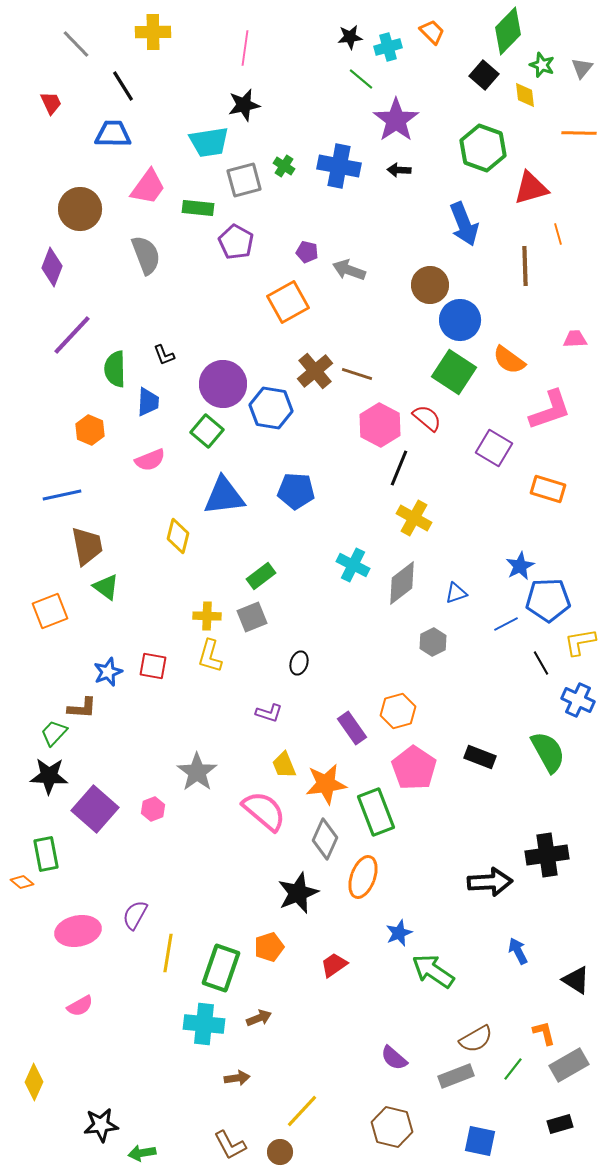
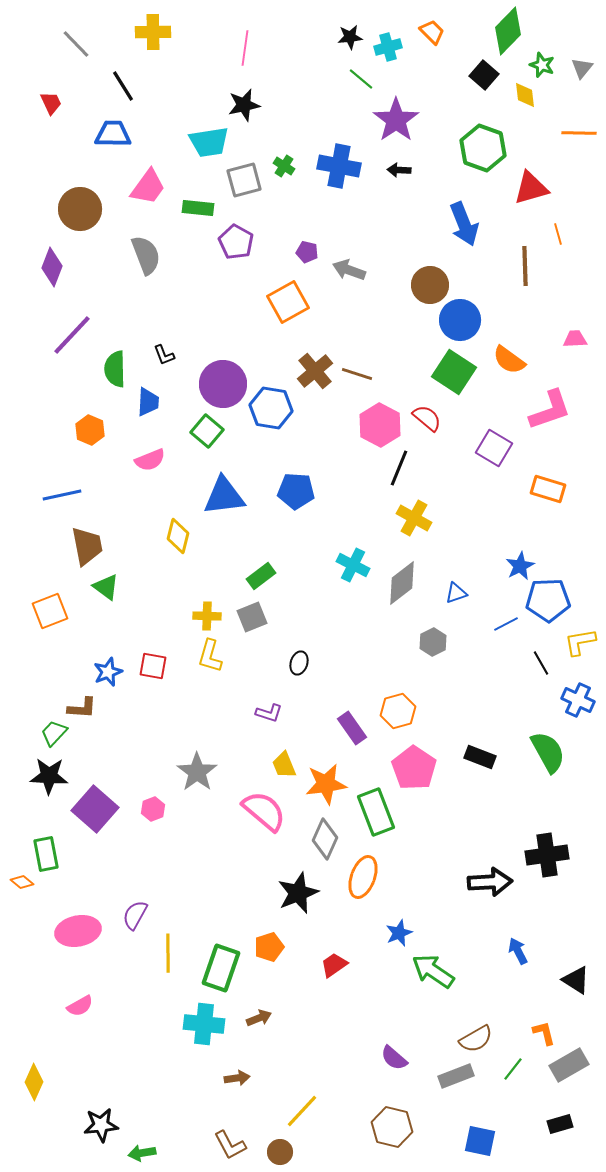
yellow line at (168, 953): rotated 9 degrees counterclockwise
